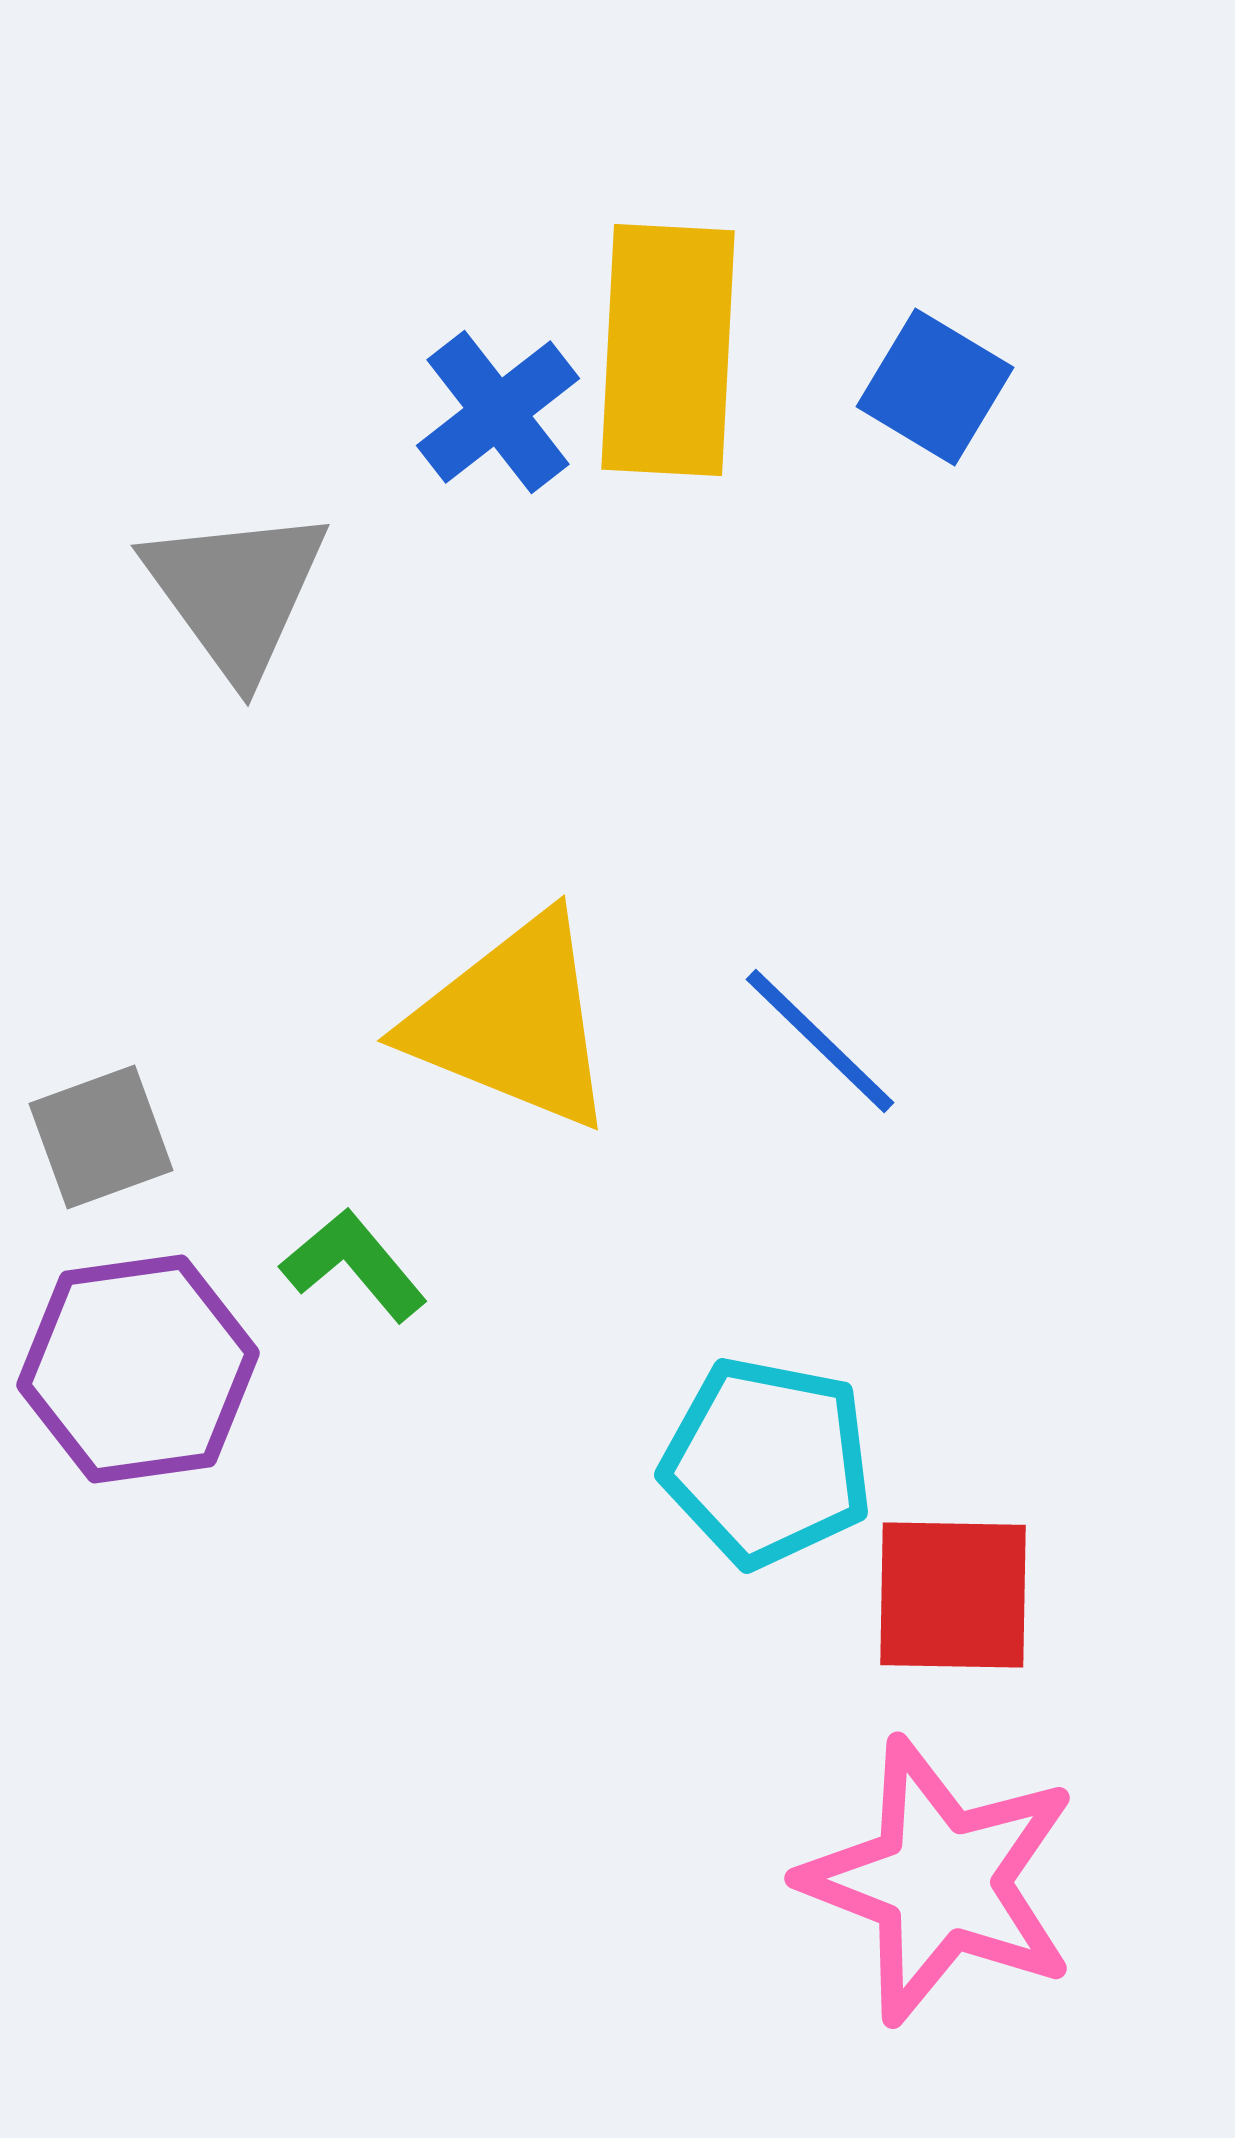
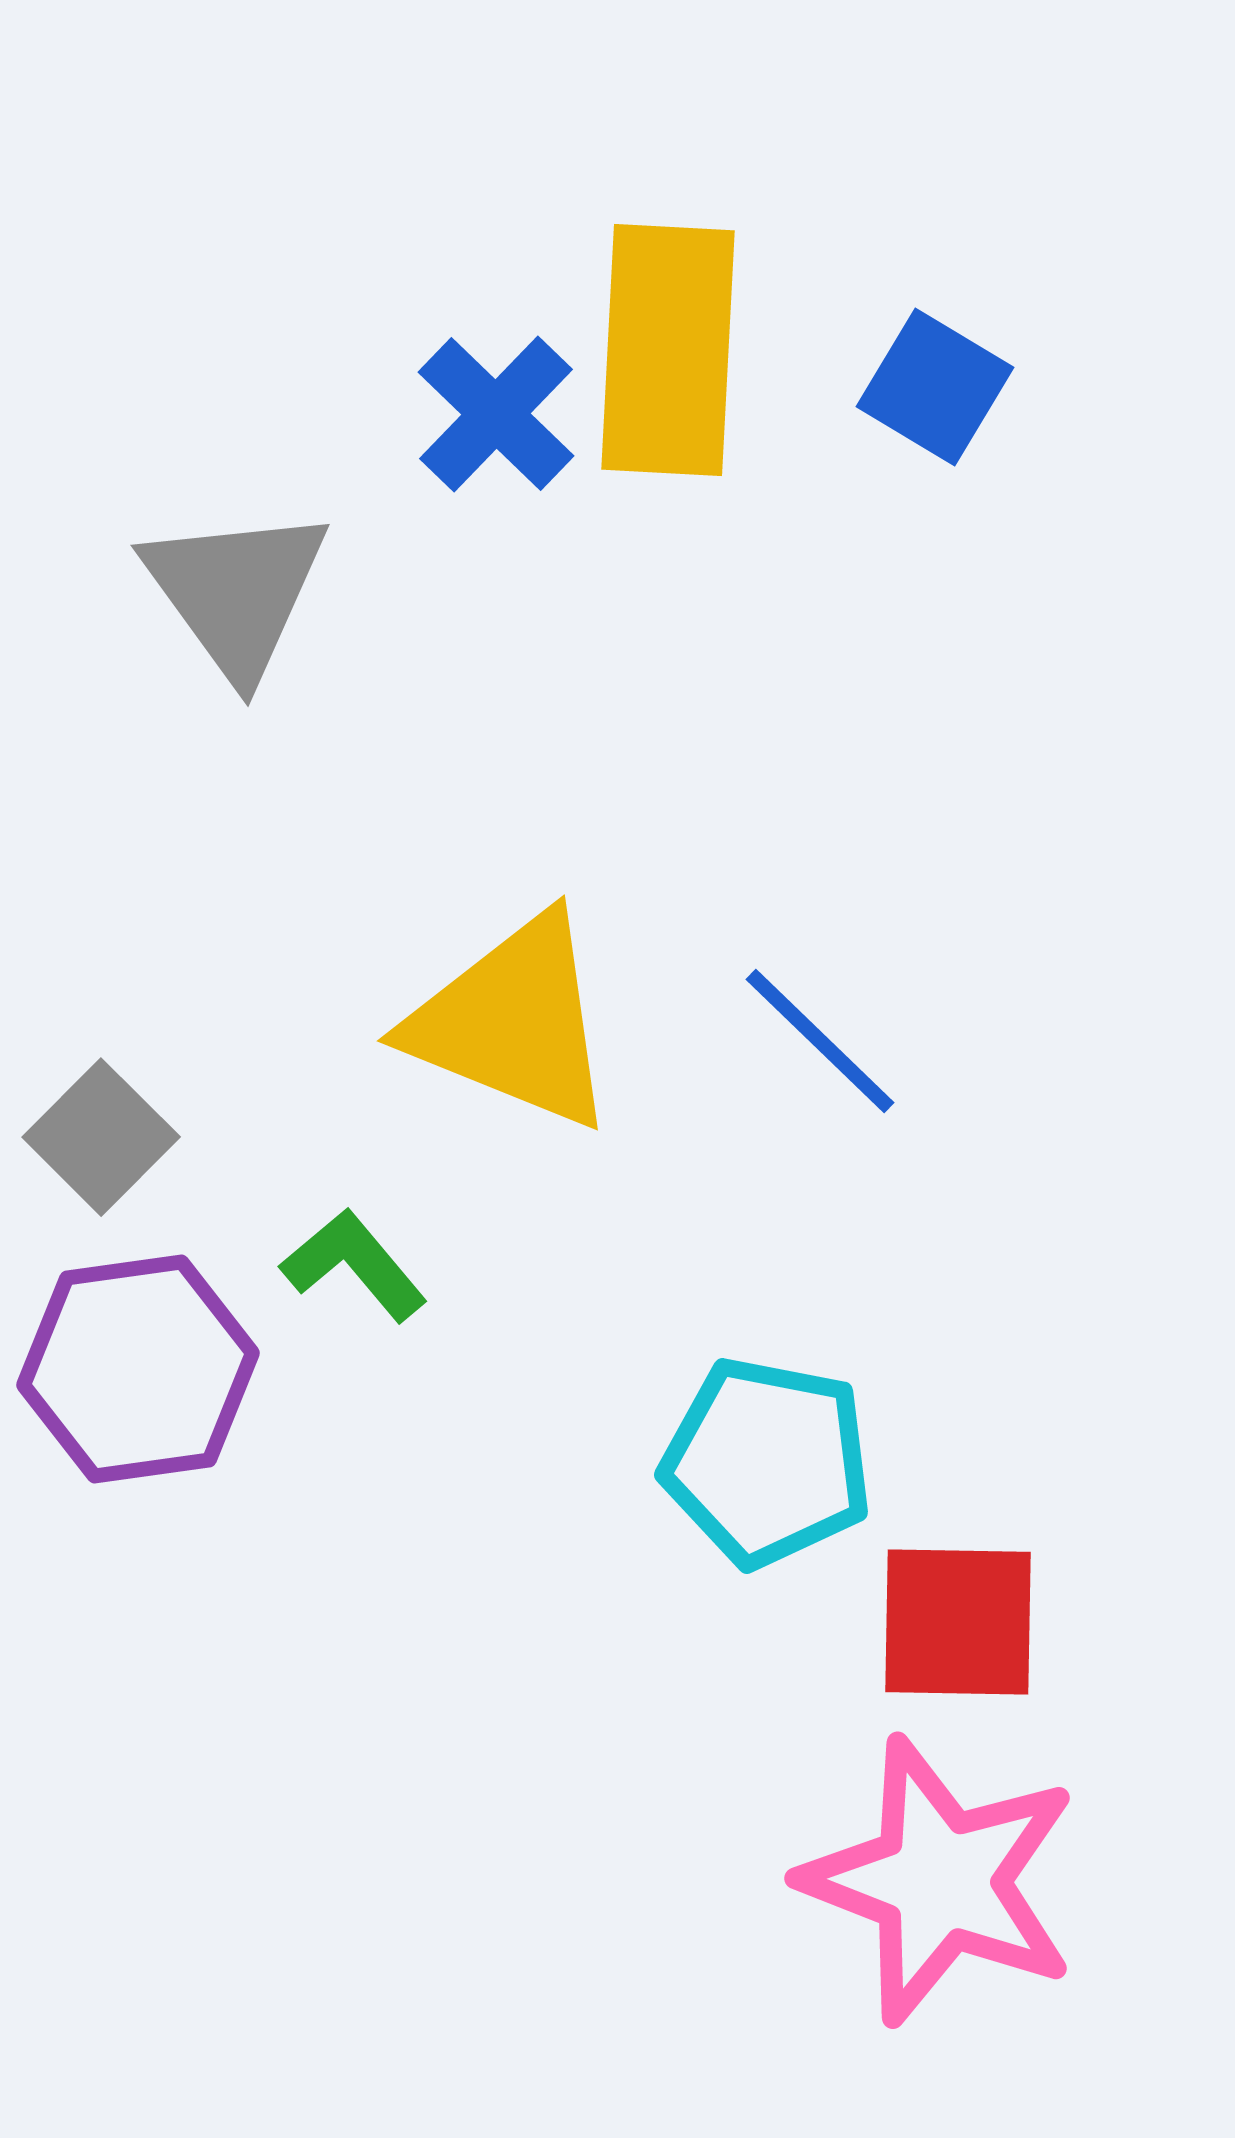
blue cross: moved 2 px left, 2 px down; rotated 8 degrees counterclockwise
gray square: rotated 25 degrees counterclockwise
red square: moved 5 px right, 27 px down
